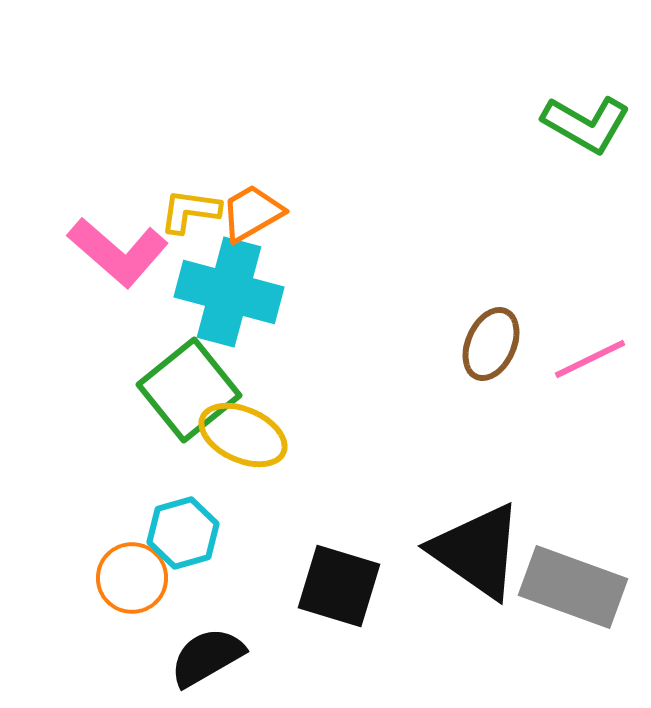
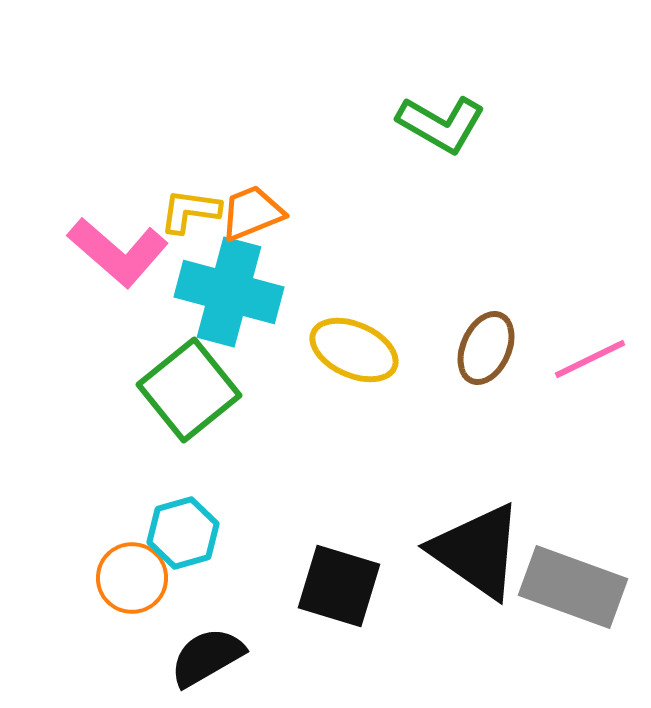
green L-shape: moved 145 px left
orange trapezoid: rotated 8 degrees clockwise
brown ellipse: moved 5 px left, 4 px down
yellow ellipse: moved 111 px right, 85 px up
